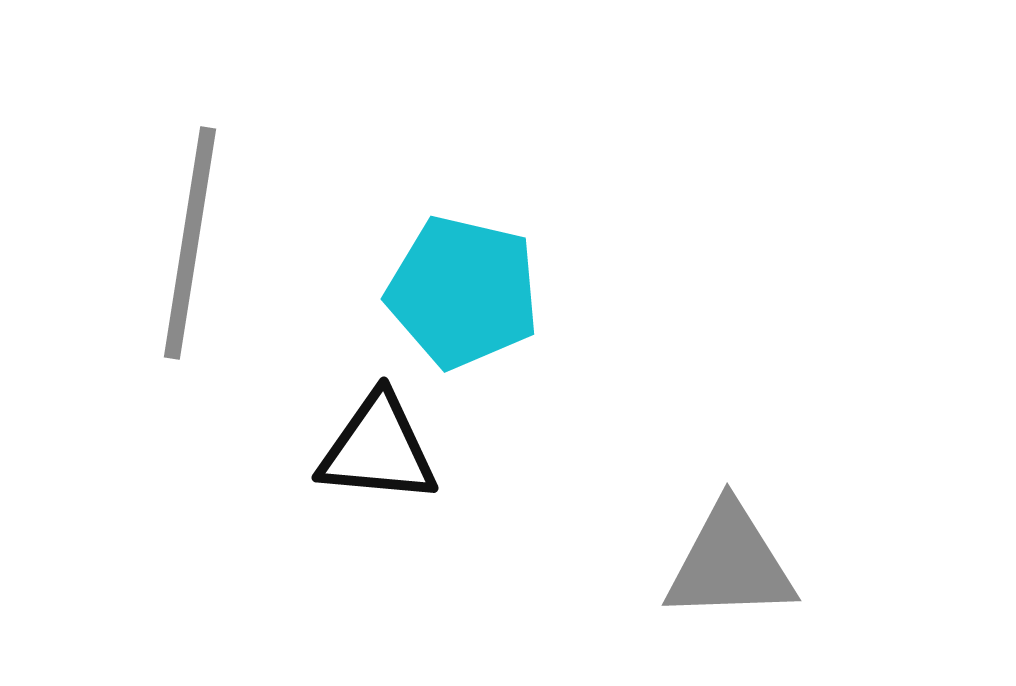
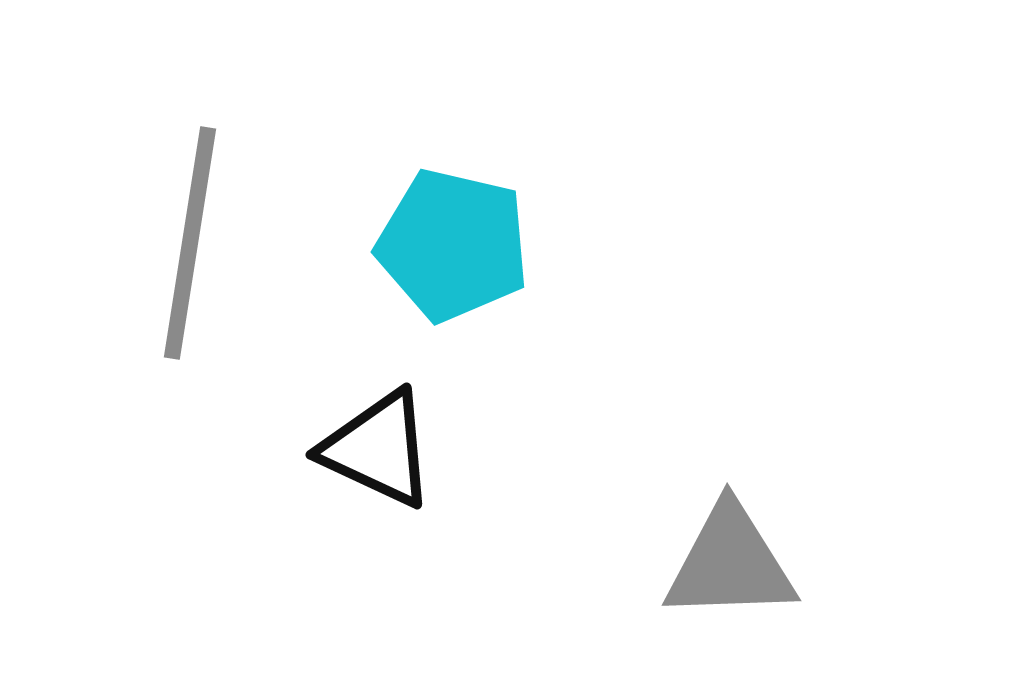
cyan pentagon: moved 10 px left, 47 px up
black triangle: rotated 20 degrees clockwise
